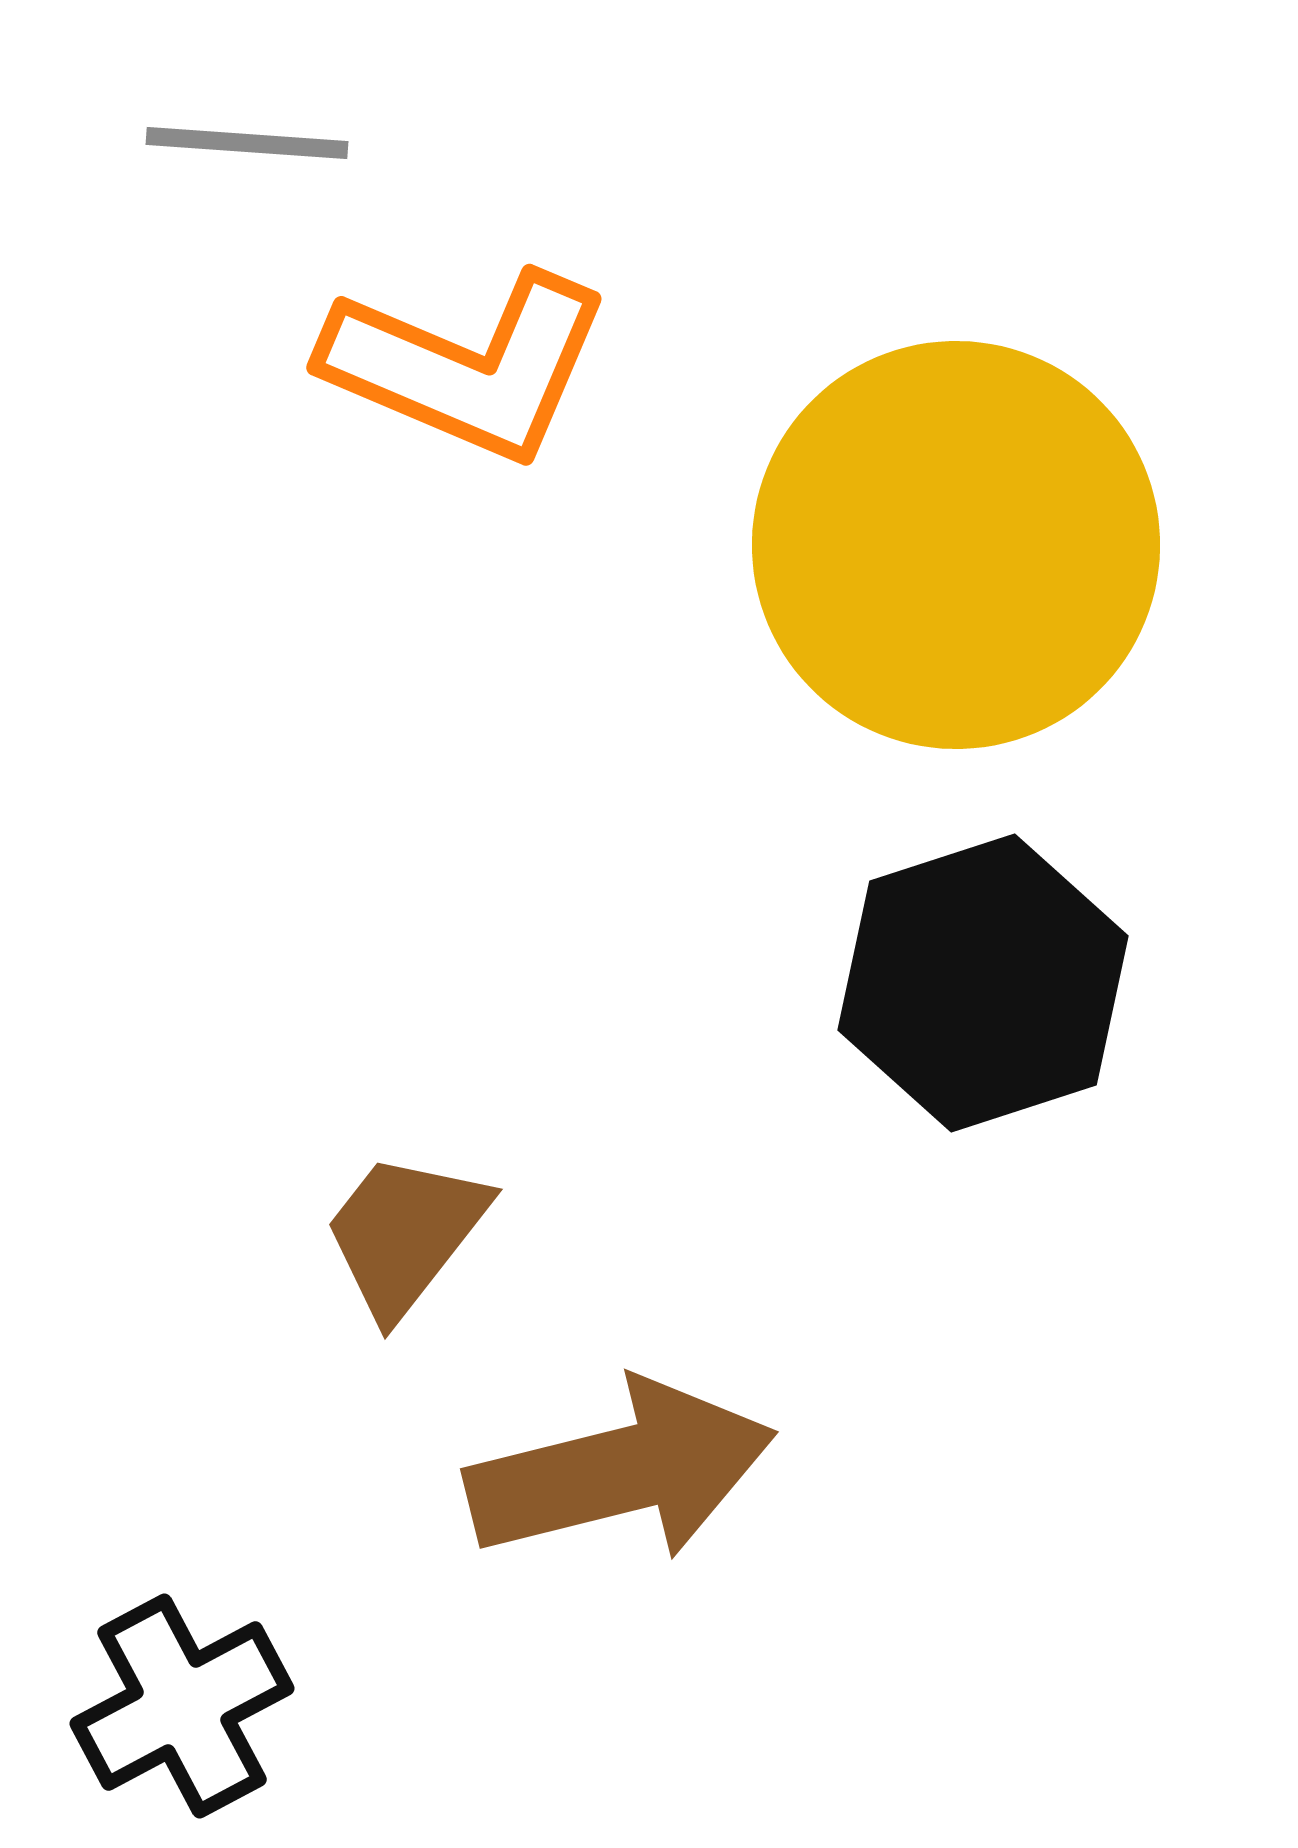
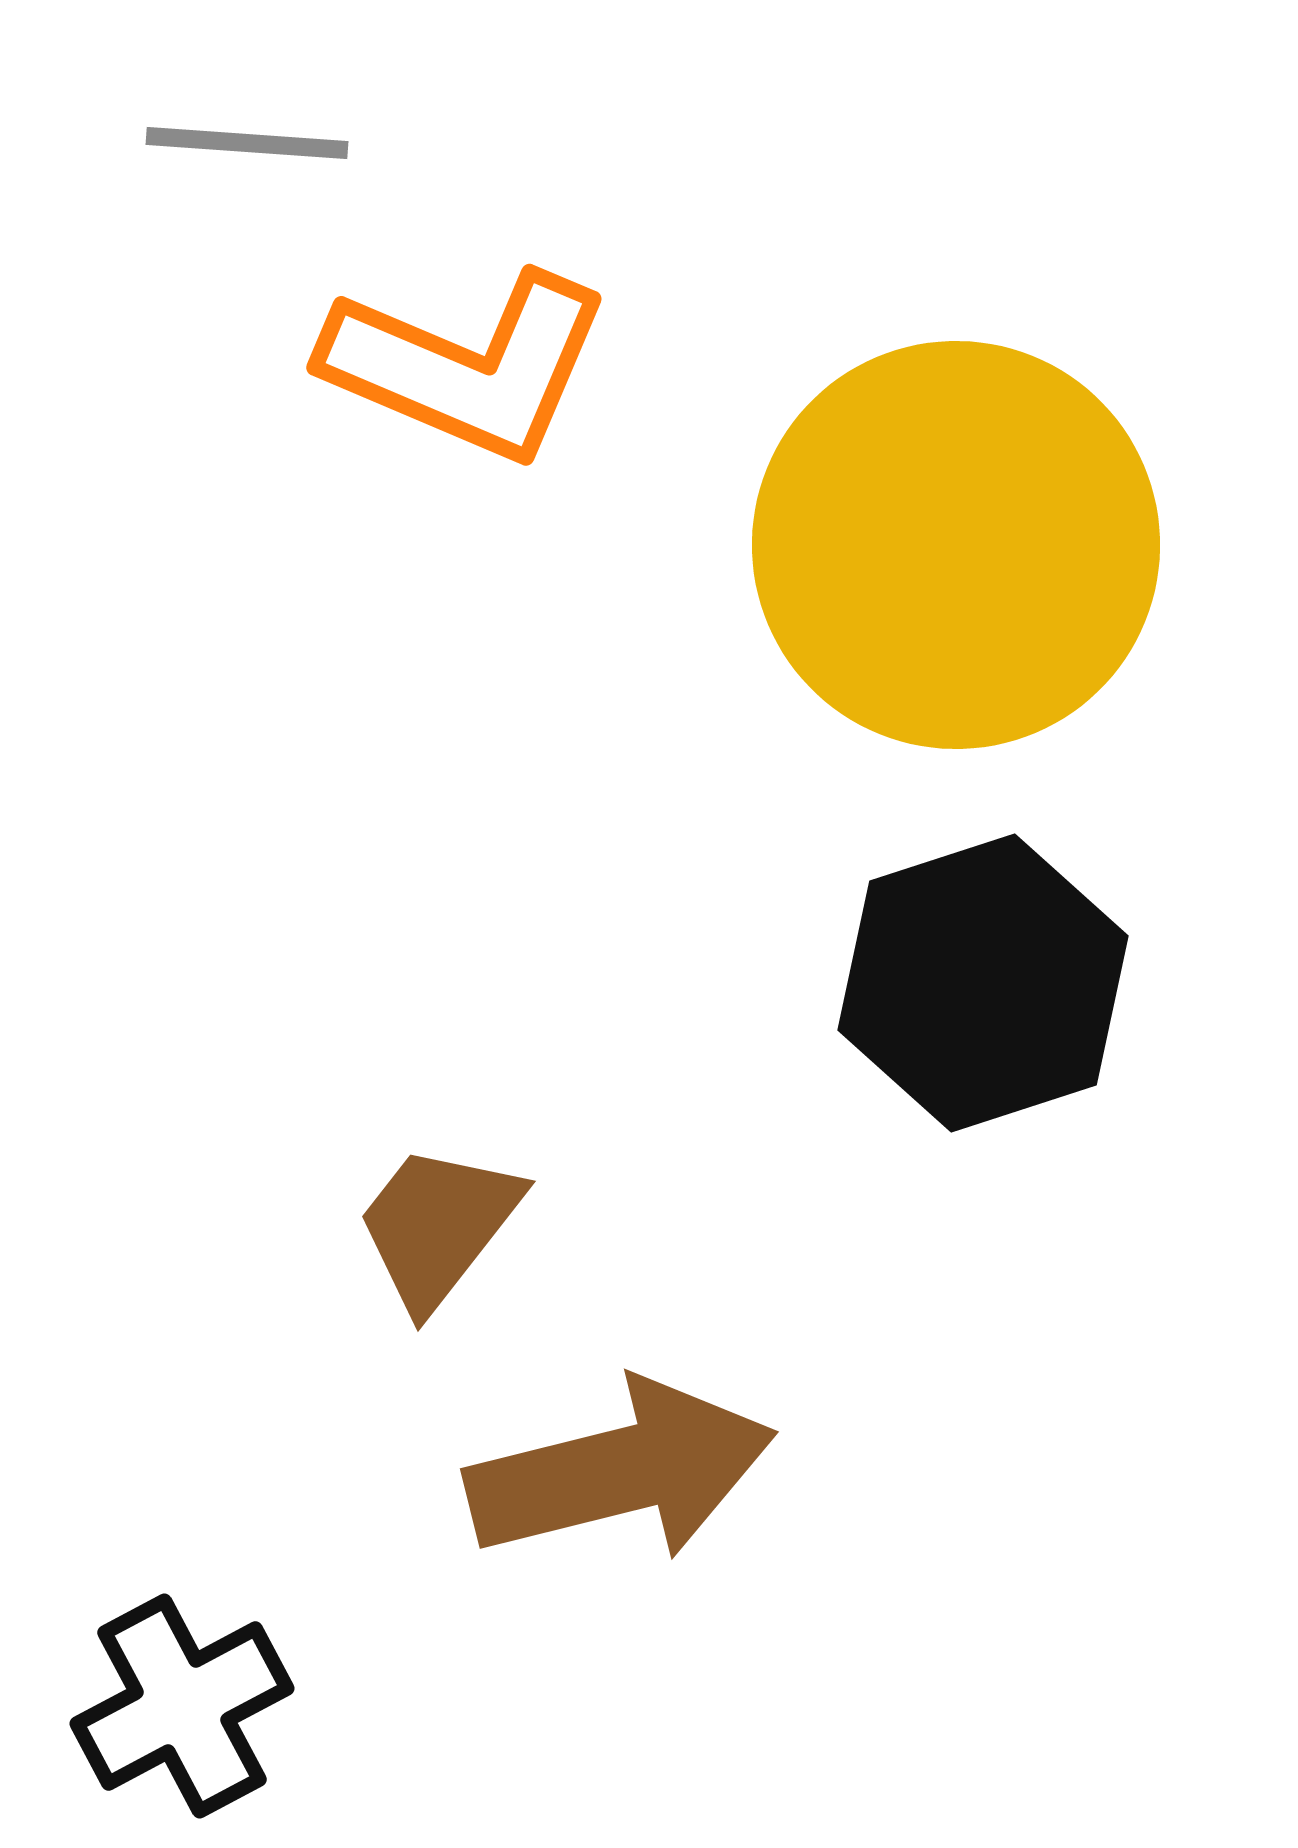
brown trapezoid: moved 33 px right, 8 px up
